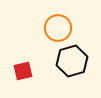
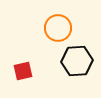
black hexagon: moved 5 px right; rotated 12 degrees clockwise
